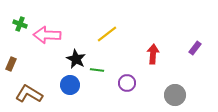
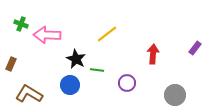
green cross: moved 1 px right
